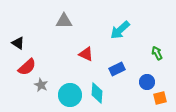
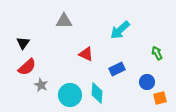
black triangle: moved 5 px right; rotated 32 degrees clockwise
